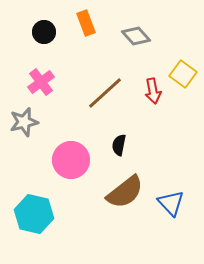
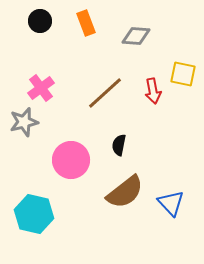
black circle: moved 4 px left, 11 px up
gray diamond: rotated 44 degrees counterclockwise
yellow square: rotated 24 degrees counterclockwise
pink cross: moved 6 px down
